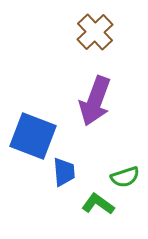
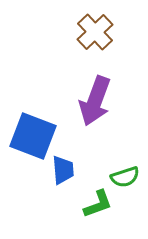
blue trapezoid: moved 1 px left, 2 px up
green L-shape: rotated 124 degrees clockwise
